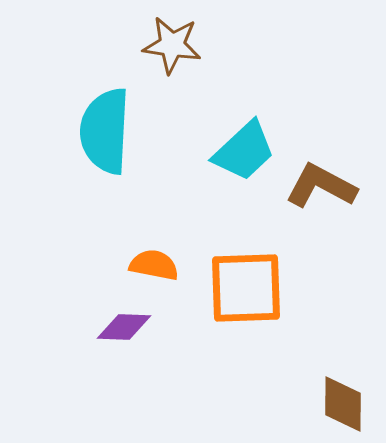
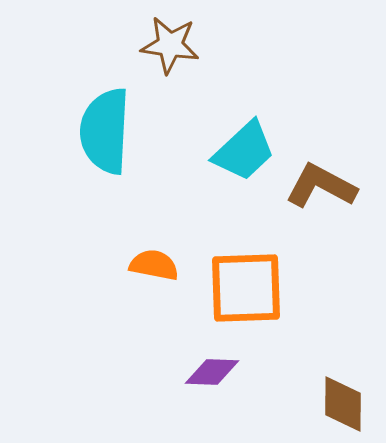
brown star: moved 2 px left
purple diamond: moved 88 px right, 45 px down
